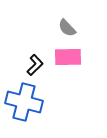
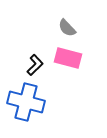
pink rectangle: moved 1 px down; rotated 16 degrees clockwise
blue cross: moved 2 px right
